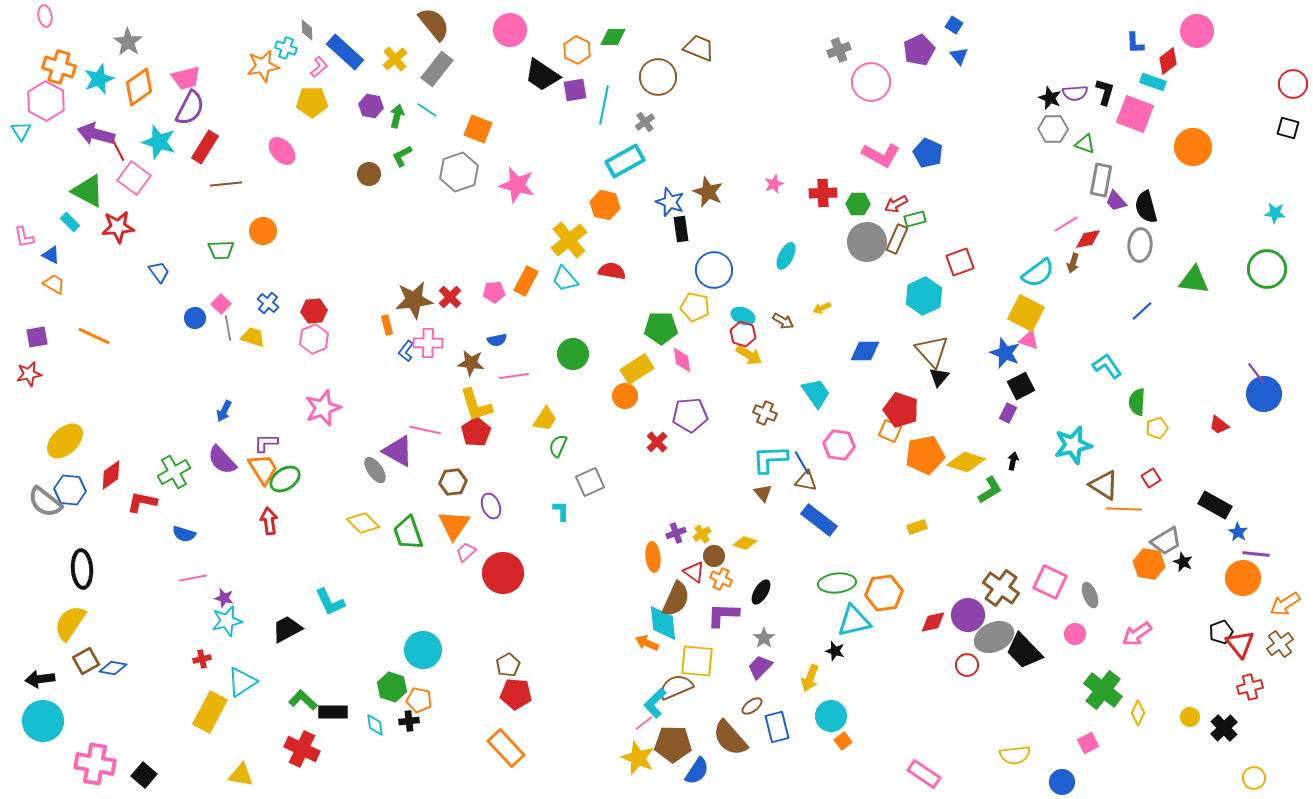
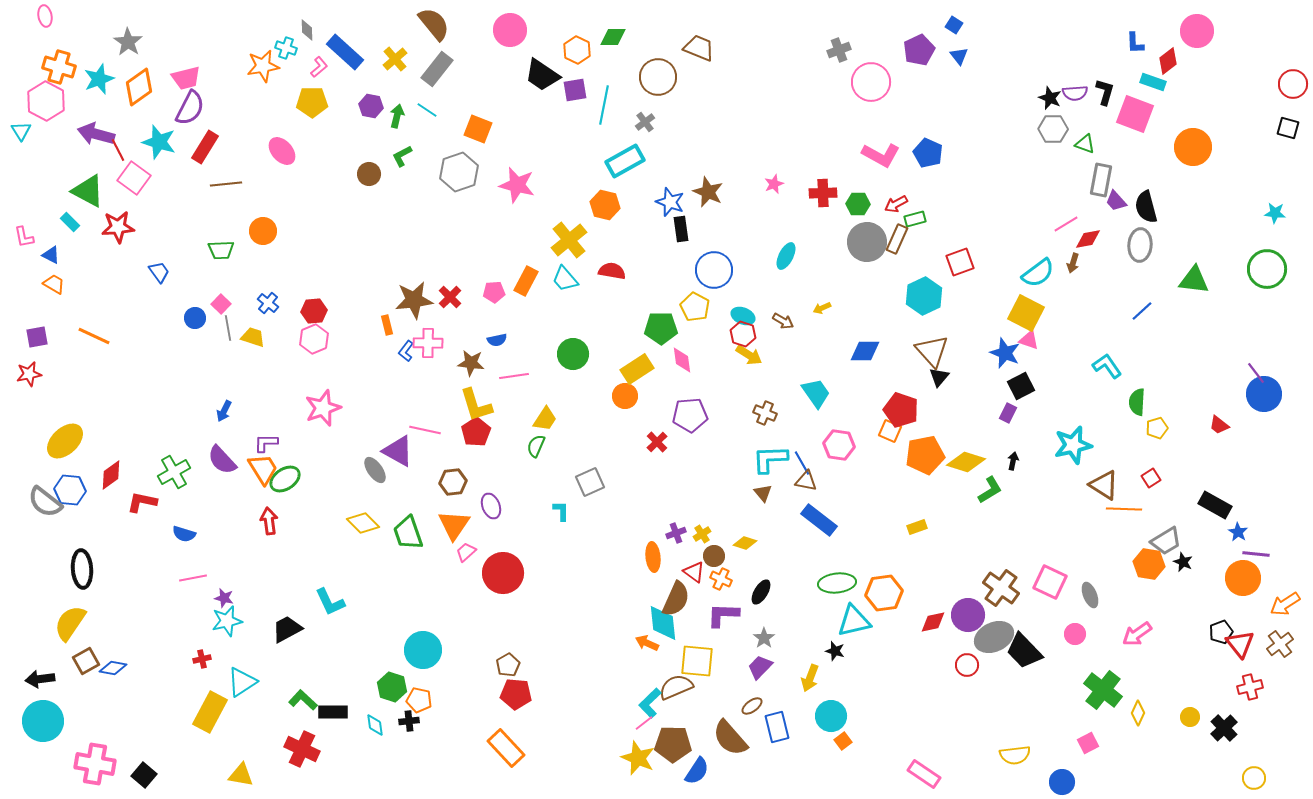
yellow pentagon at (695, 307): rotated 16 degrees clockwise
green semicircle at (558, 446): moved 22 px left
cyan L-shape at (655, 703): moved 5 px left
